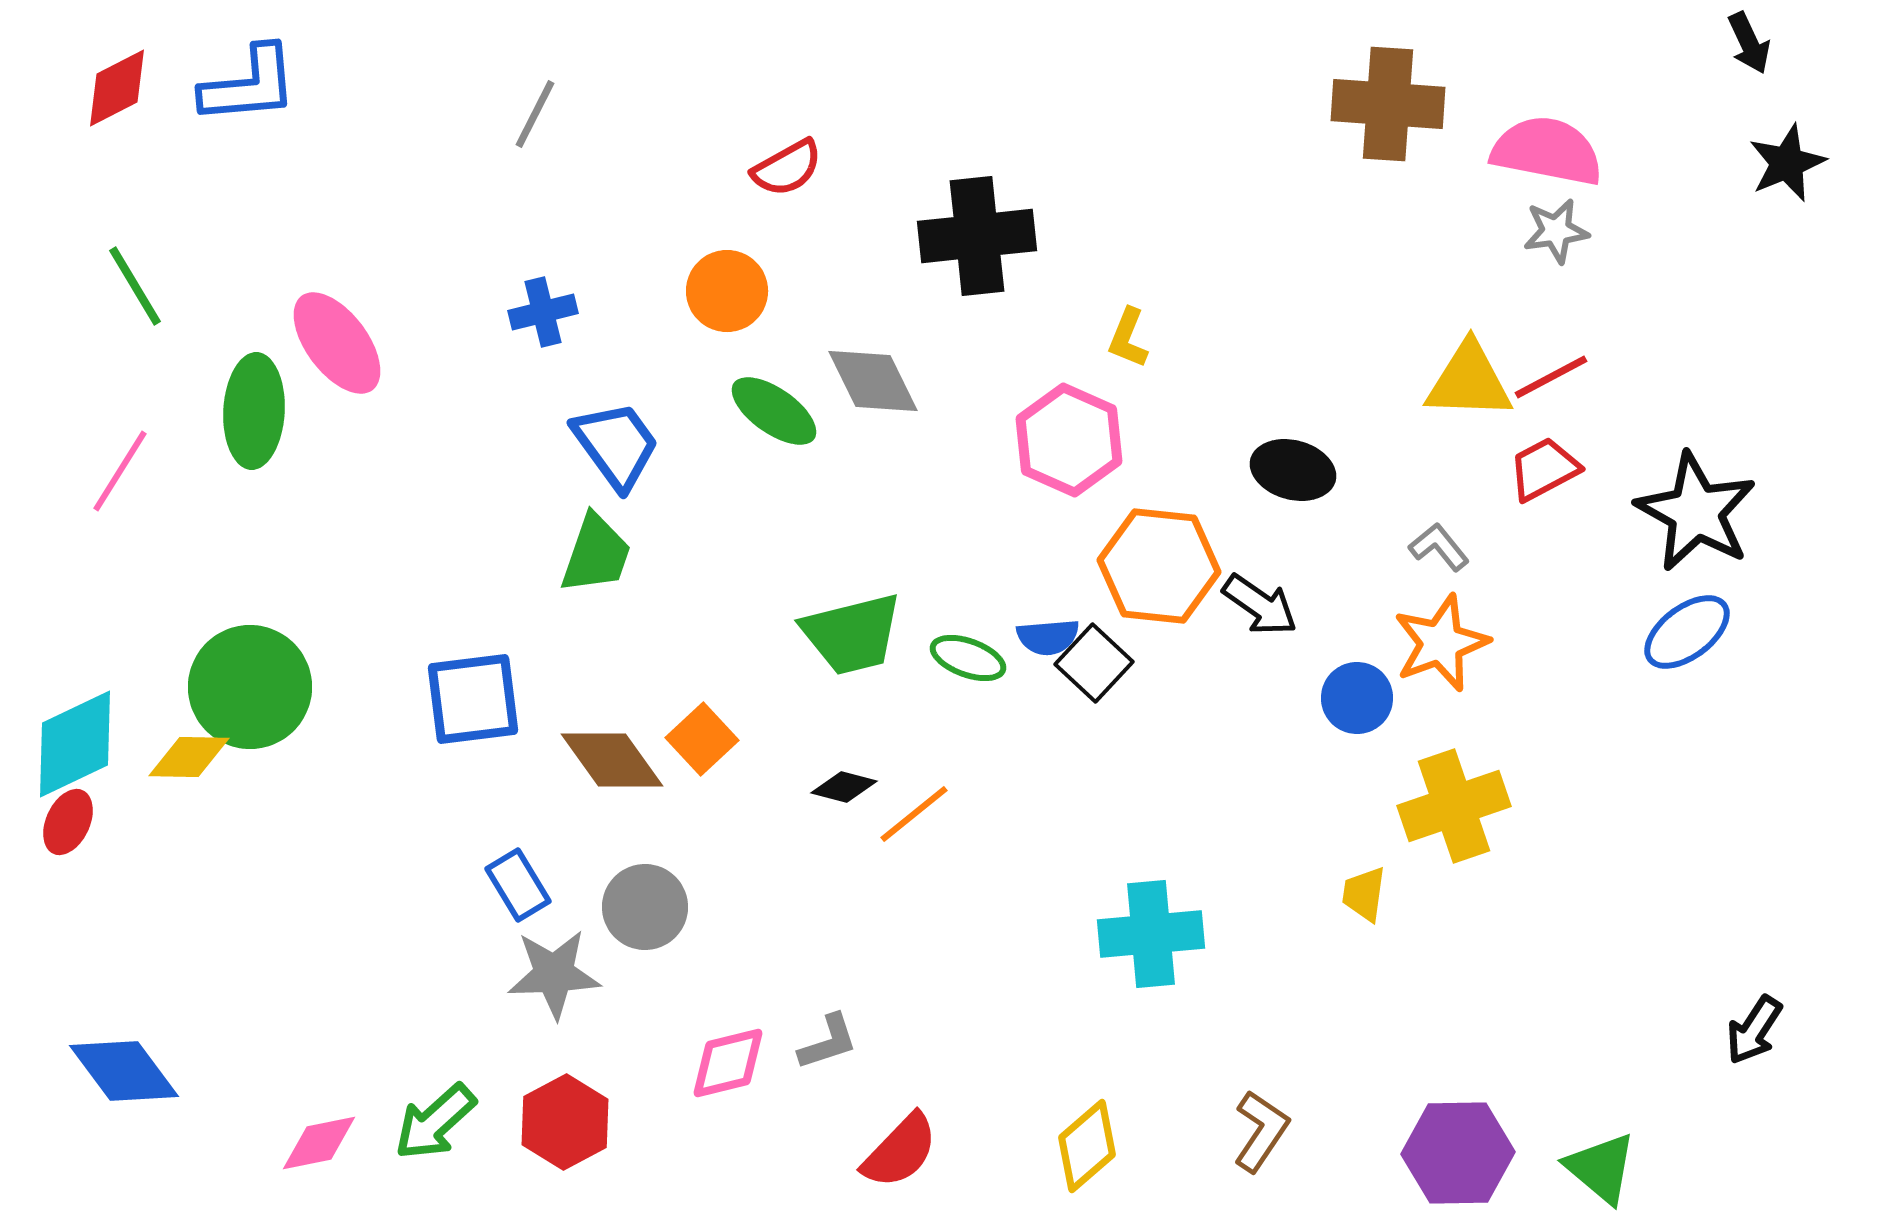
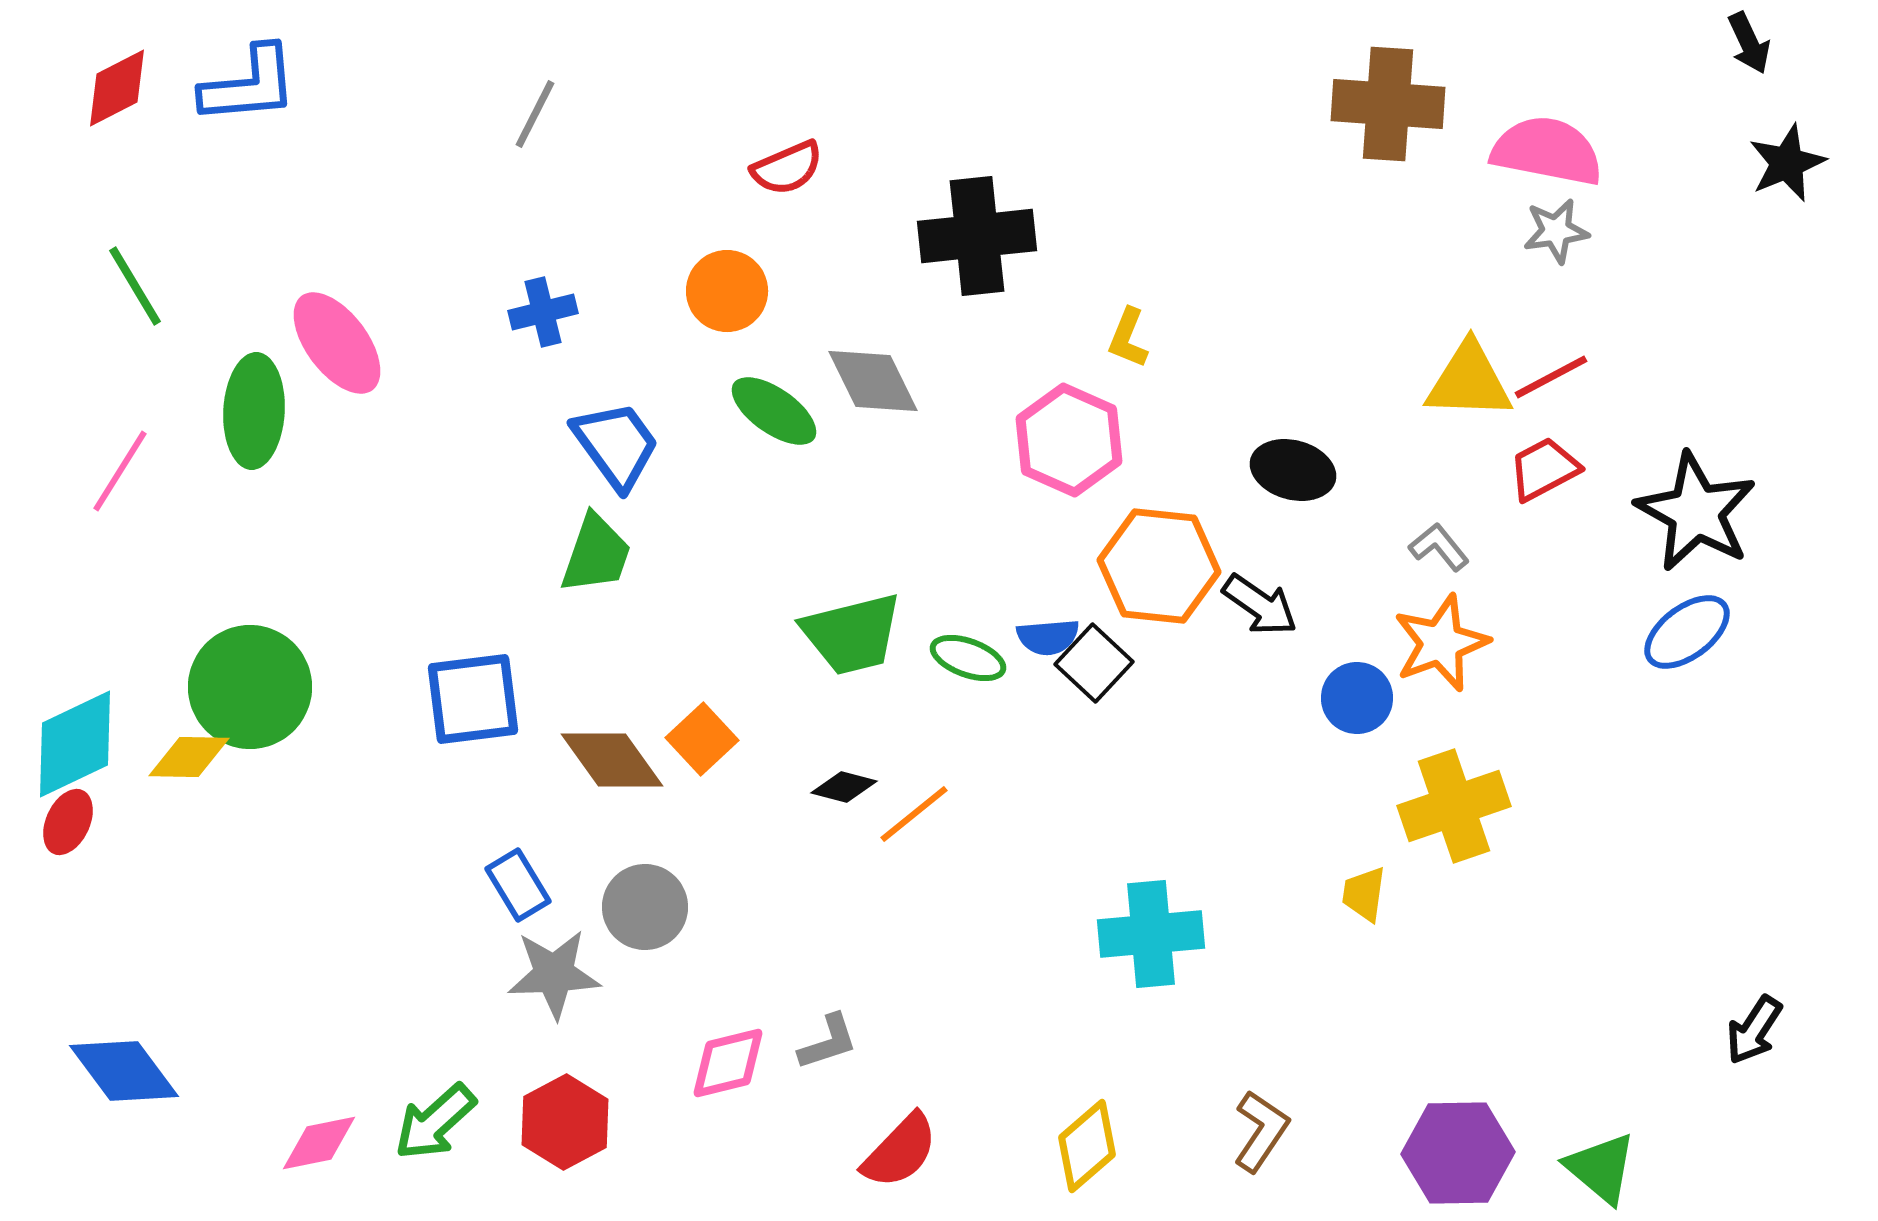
red semicircle at (787, 168): rotated 6 degrees clockwise
